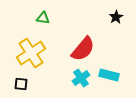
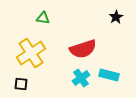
red semicircle: rotated 32 degrees clockwise
